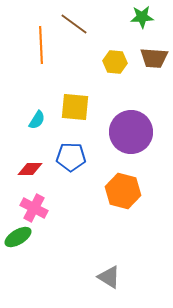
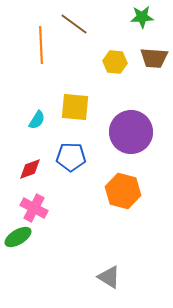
red diamond: rotated 20 degrees counterclockwise
